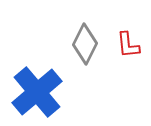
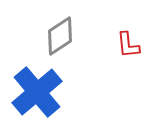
gray diamond: moved 25 px left, 8 px up; rotated 30 degrees clockwise
